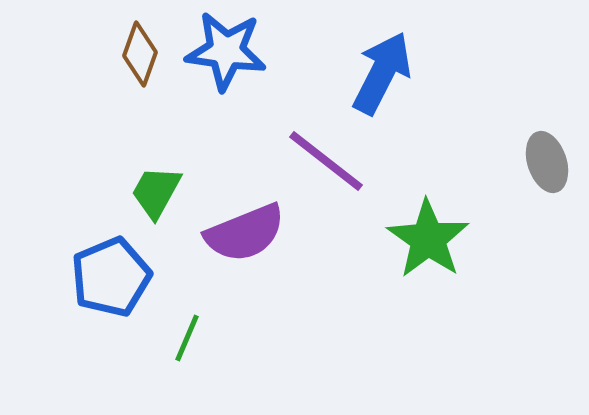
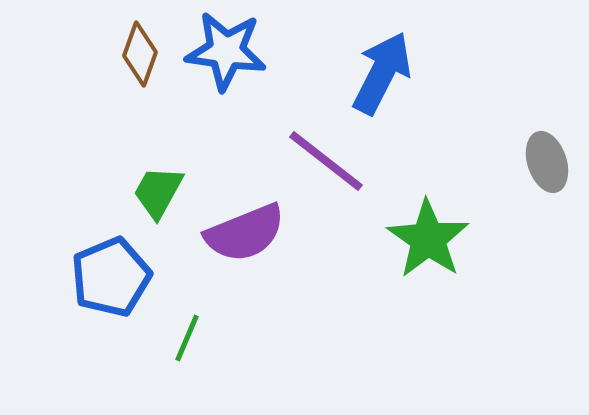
green trapezoid: moved 2 px right
